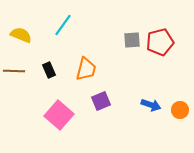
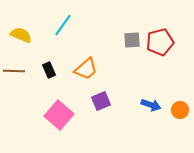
orange trapezoid: rotated 35 degrees clockwise
